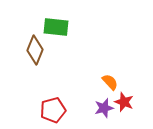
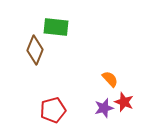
orange semicircle: moved 3 px up
